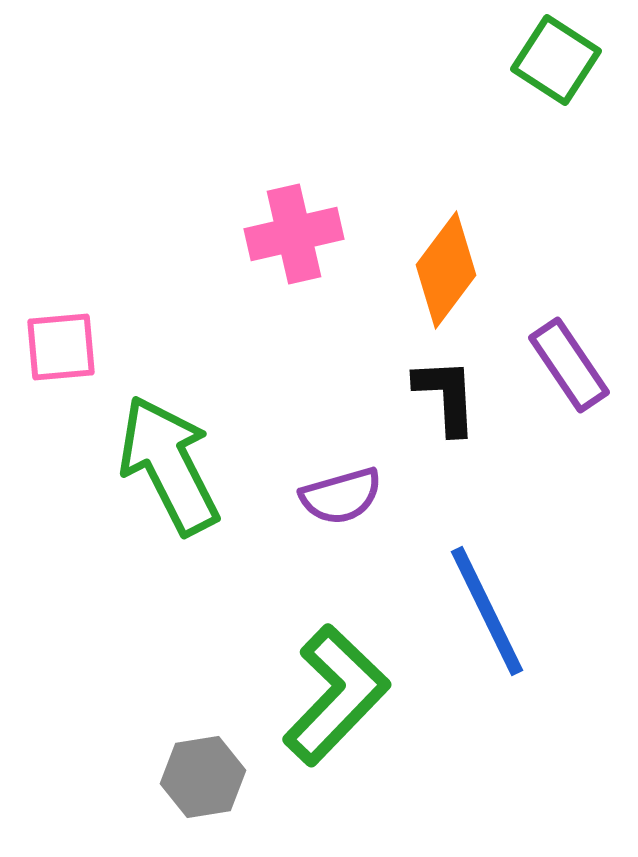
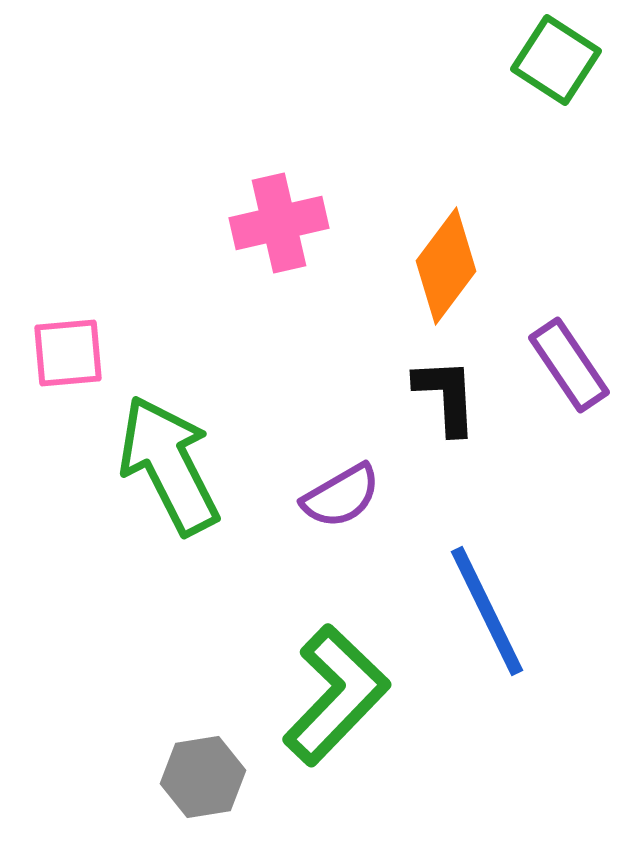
pink cross: moved 15 px left, 11 px up
orange diamond: moved 4 px up
pink square: moved 7 px right, 6 px down
purple semicircle: rotated 14 degrees counterclockwise
